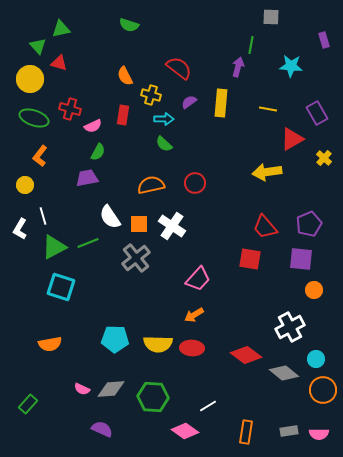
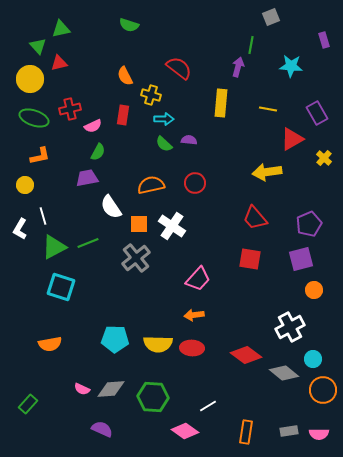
gray square at (271, 17): rotated 24 degrees counterclockwise
red triangle at (59, 63): rotated 30 degrees counterclockwise
purple semicircle at (189, 102): moved 38 px down; rotated 42 degrees clockwise
red cross at (70, 109): rotated 30 degrees counterclockwise
orange L-shape at (40, 156): rotated 140 degrees counterclockwise
white semicircle at (110, 217): moved 1 px right, 10 px up
red trapezoid at (265, 227): moved 10 px left, 9 px up
purple square at (301, 259): rotated 20 degrees counterclockwise
orange arrow at (194, 315): rotated 24 degrees clockwise
cyan circle at (316, 359): moved 3 px left
